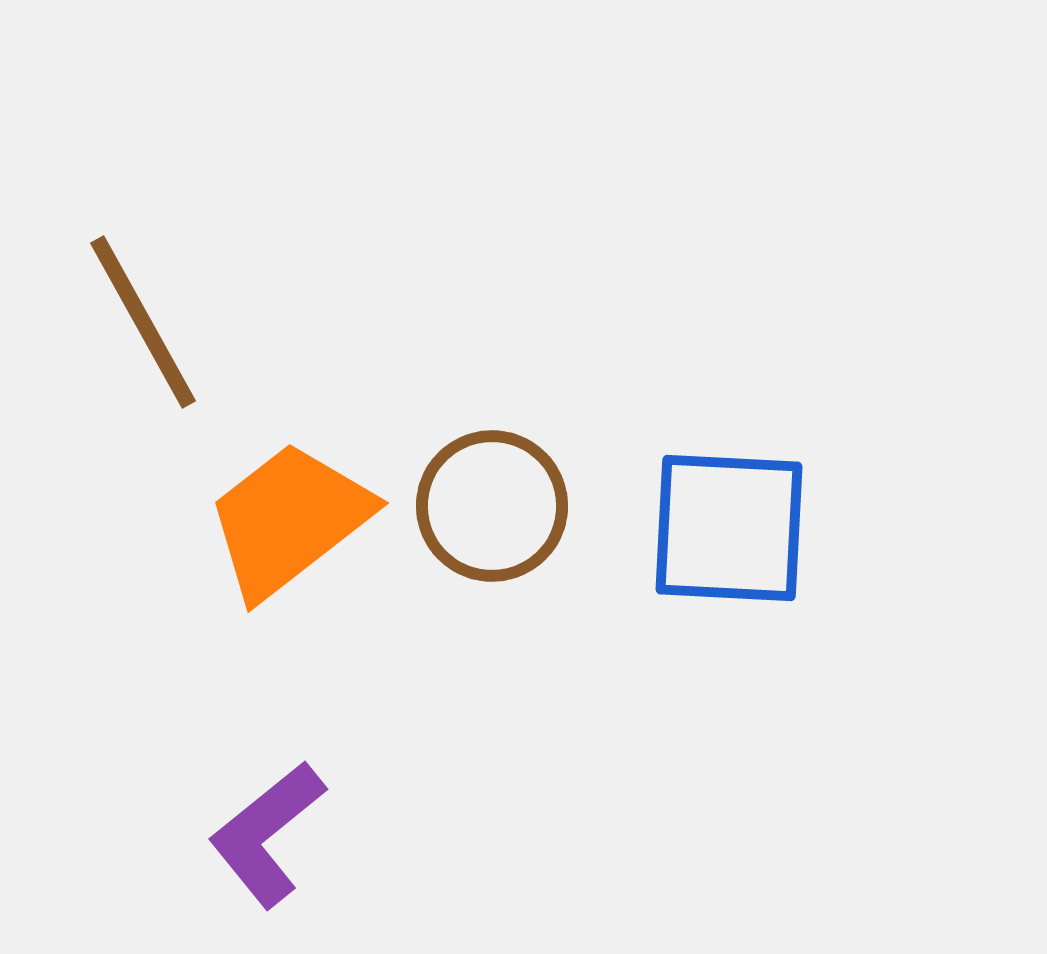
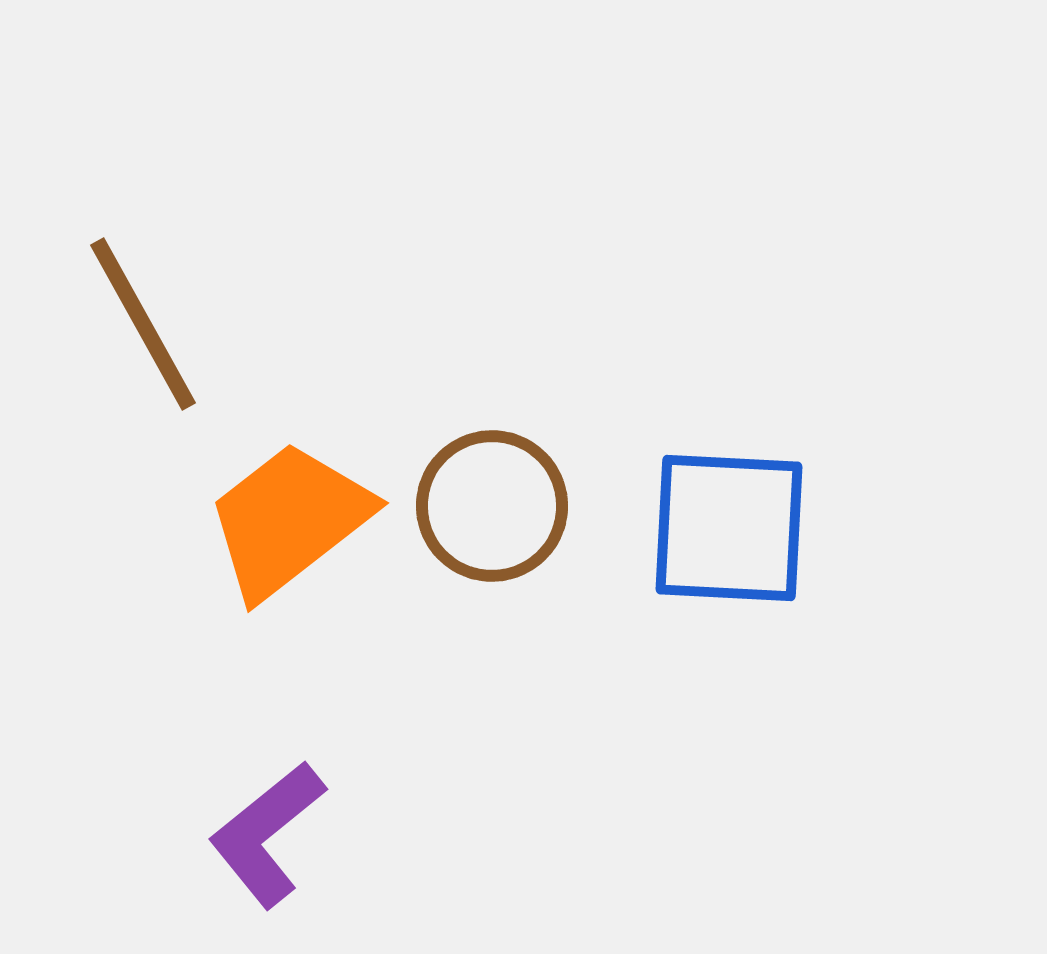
brown line: moved 2 px down
